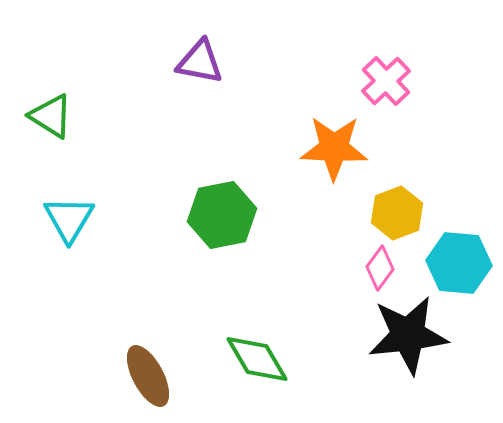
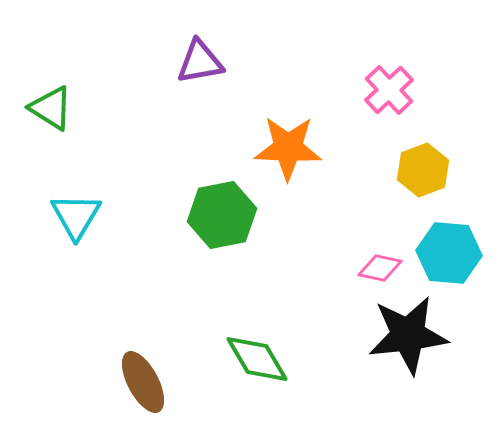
purple triangle: rotated 21 degrees counterclockwise
pink cross: moved 3 px right, 9 px down
green triangle: moved 8 px up
orange star: moved 46 px left
yellow hexagon: moved 26 px right, 43 px up
cyan triangle: moved 7 px right, 3 px up
cyan hexagon: moved 10 px left, 10 px up
pink diamond: rotated 66 degrees clockwise
brown ellipse: moved 5 px left, 6 px down
